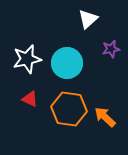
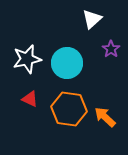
white triangle: moved 4 px right
purple star: rotated 24 degrees counterclockwise
